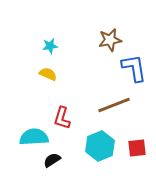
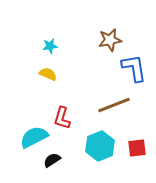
cyan semicircle: rotated 24 degrees counterclockwise
